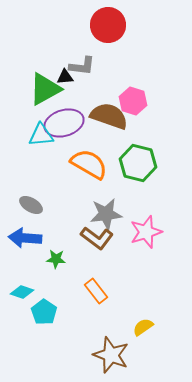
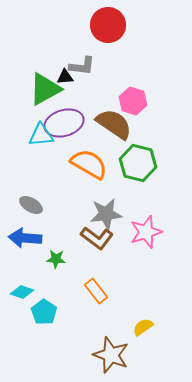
brown semicircle: moved 5 px right, 8 px down; rotated 15 degrees clockwise
